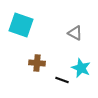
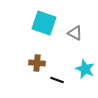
cyan square: moved 23 px right, 2 px up
cyan star: moved 4 px right, 1 px down
black line: moved 5 px left
